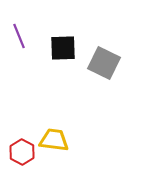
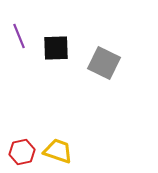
black square: moved 7 px left
yellow trapezoid: moved 4 px right, 11 px down; rotated 12 degrees clockwise
red hexagon: rotated 20 degrees clockwise
